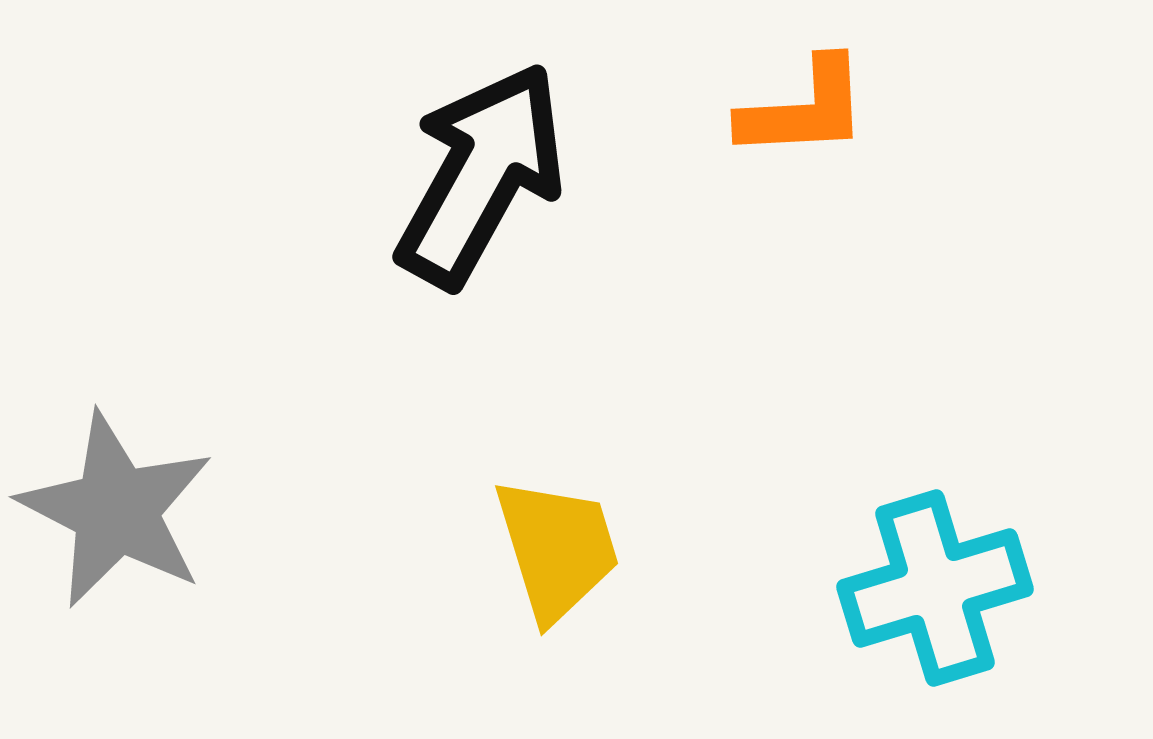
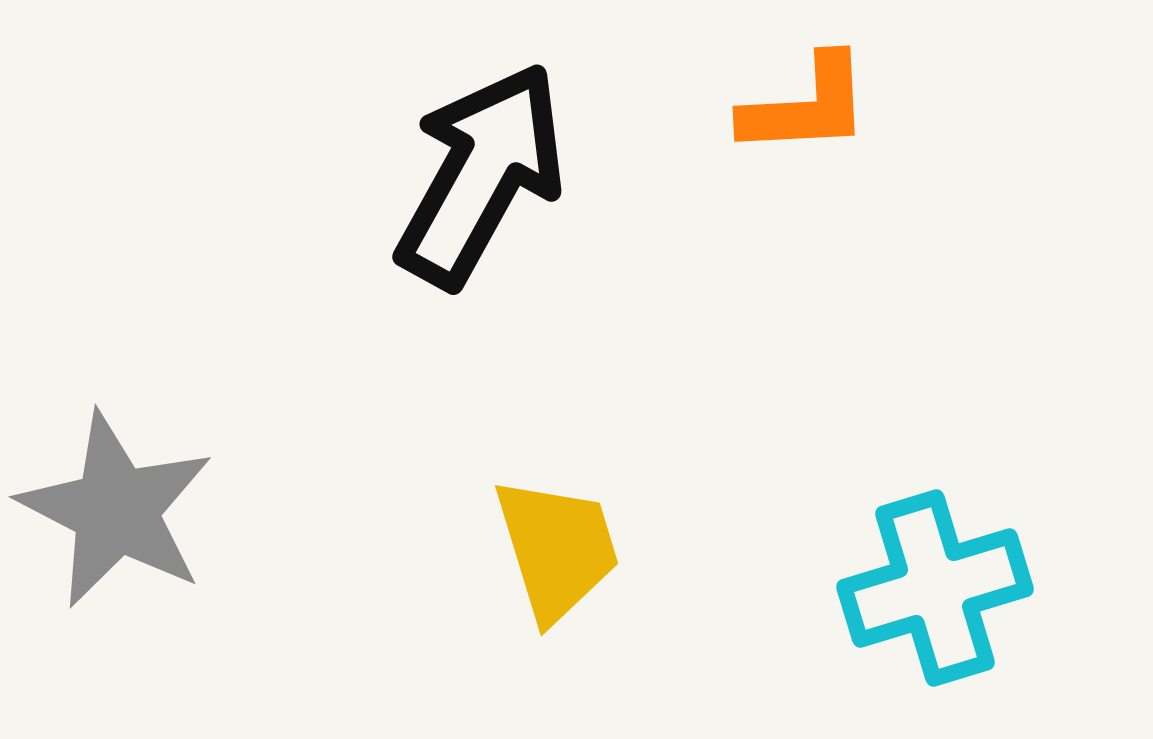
orange L-shape: moved 2 px right, 3 px up
